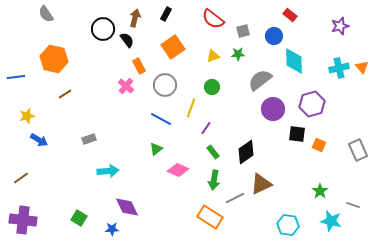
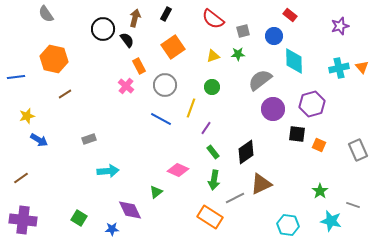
green triangle at (156, 149): moved 43 px down
purple diamond at (127, 207): moved 3 px right, 3 px down
